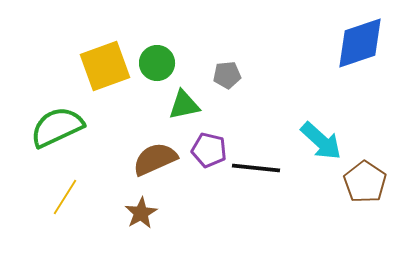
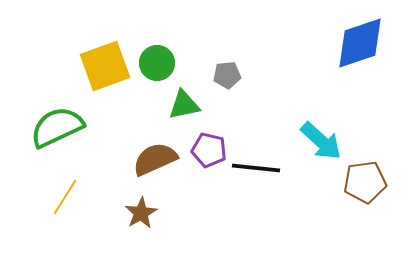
brown pentagon: rotated 30 degrees clockwise
